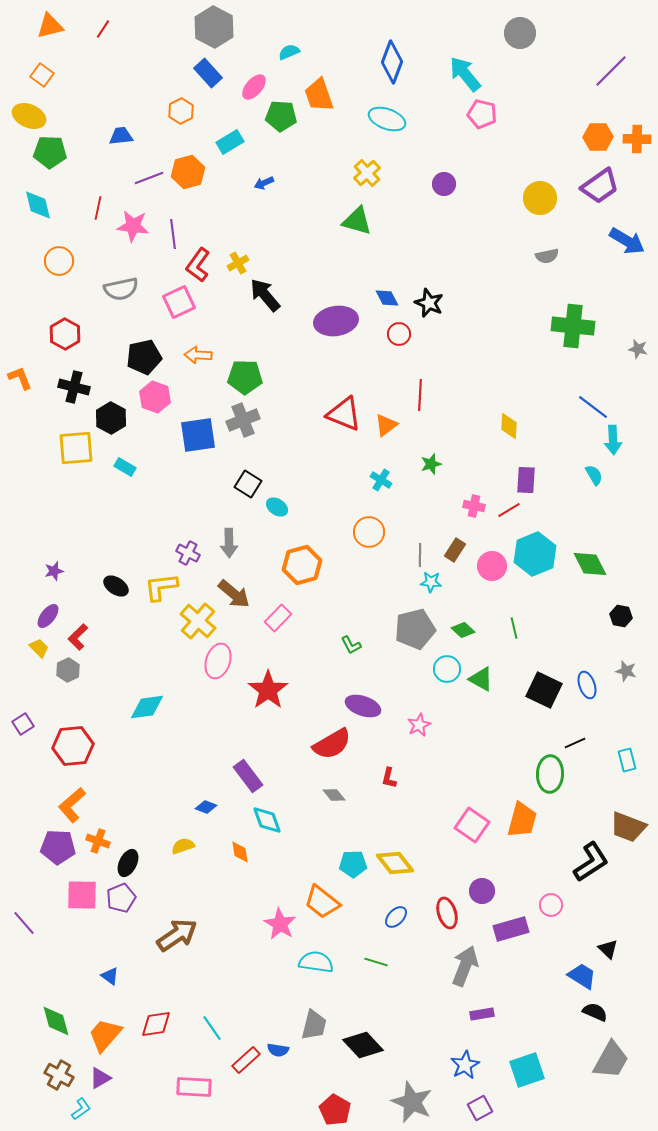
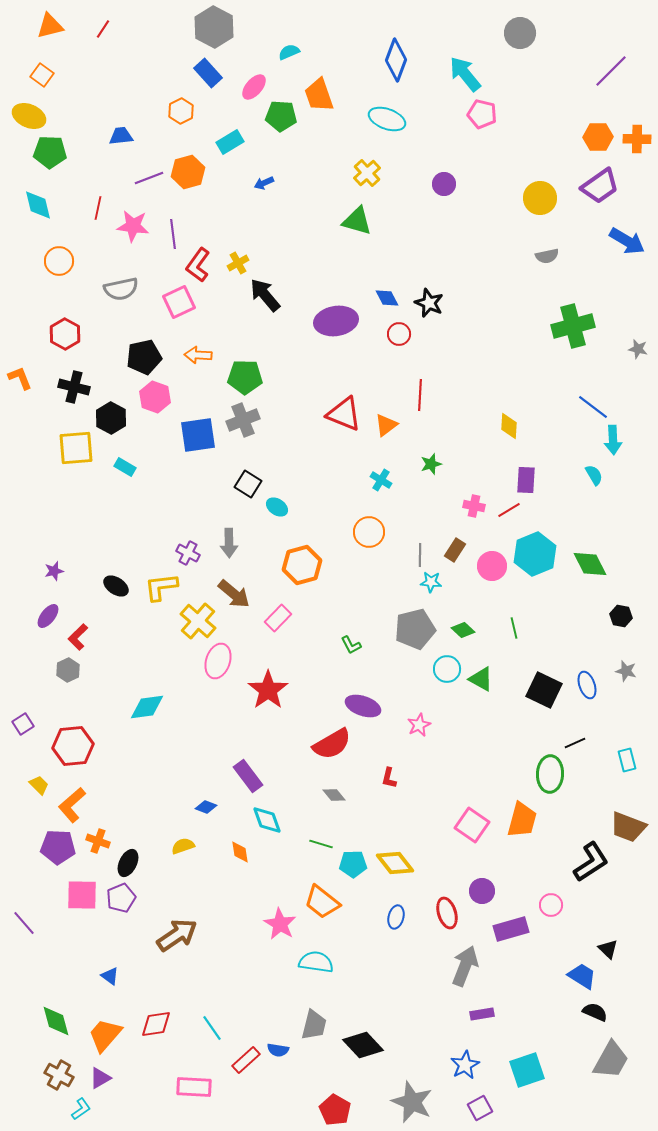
blue diamond at (392, 62): moved 4 px right, 2 px up
green cross at (573, 326): rotated 21 degrees counterclockwise
yellow trapezoid at (39, 648): moved 137 px down
blue ellipse at (396, 917): rotated 30 degrees counterclockwise
green line at (376, 962): moved 55 px left, 118 px up
